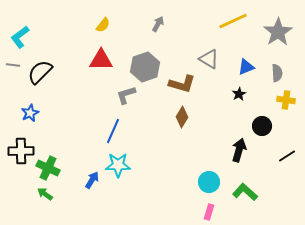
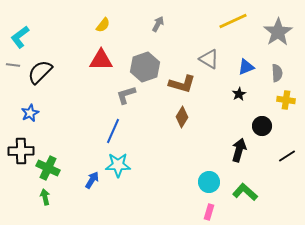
green arrow: moved 3 px down; rotated 42 degrees clockwise
